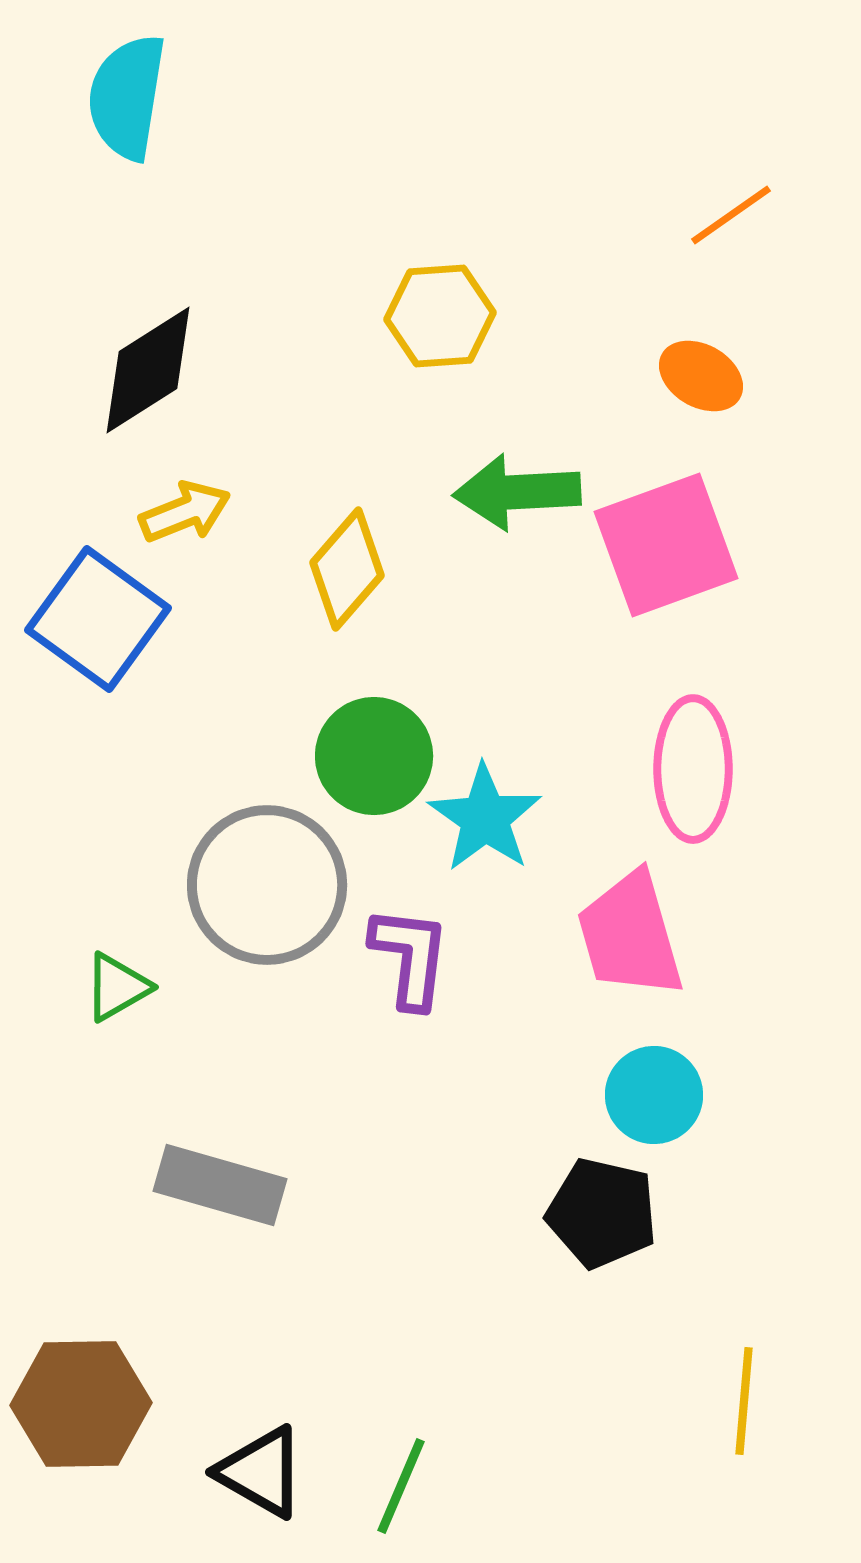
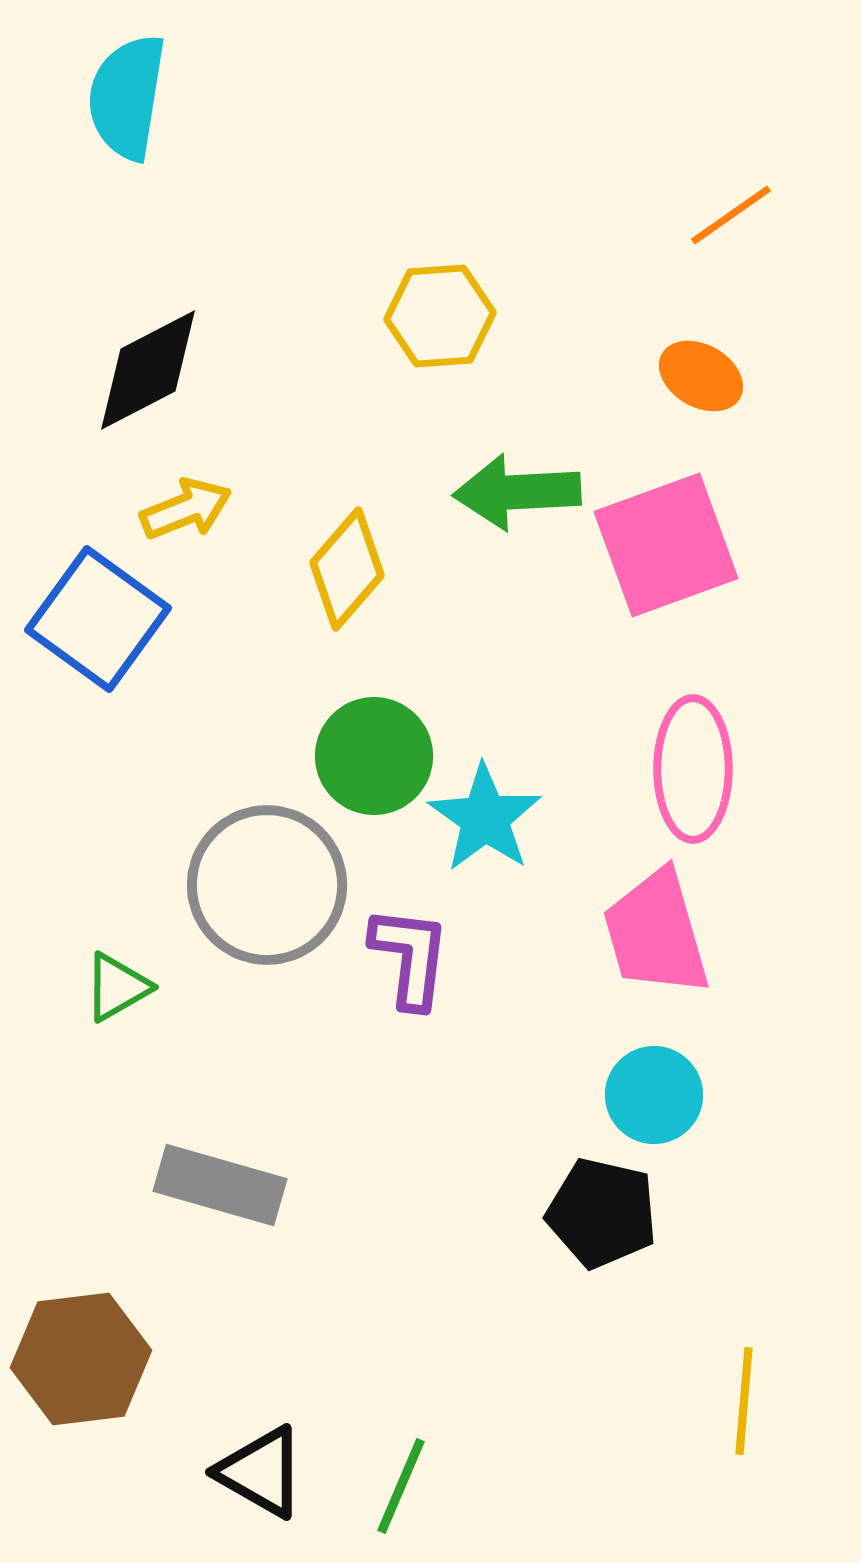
black diamond: rotated 5 degrees clockwise
yellow arrow: moved 1 px right, 3 px up
pink trapezoid: moved 26 px right, 2 px up
brown hexagon: moved 45 px up; rotated 6 degrees counterclockwise
